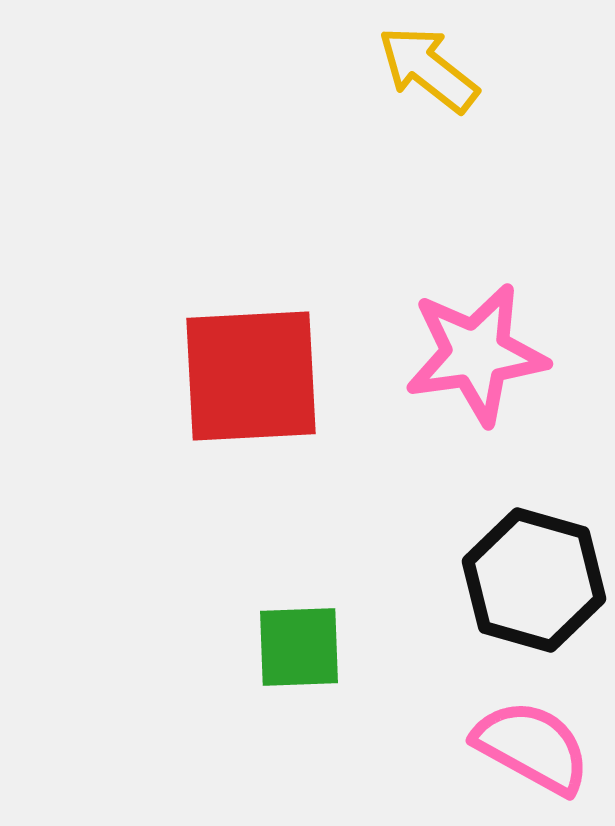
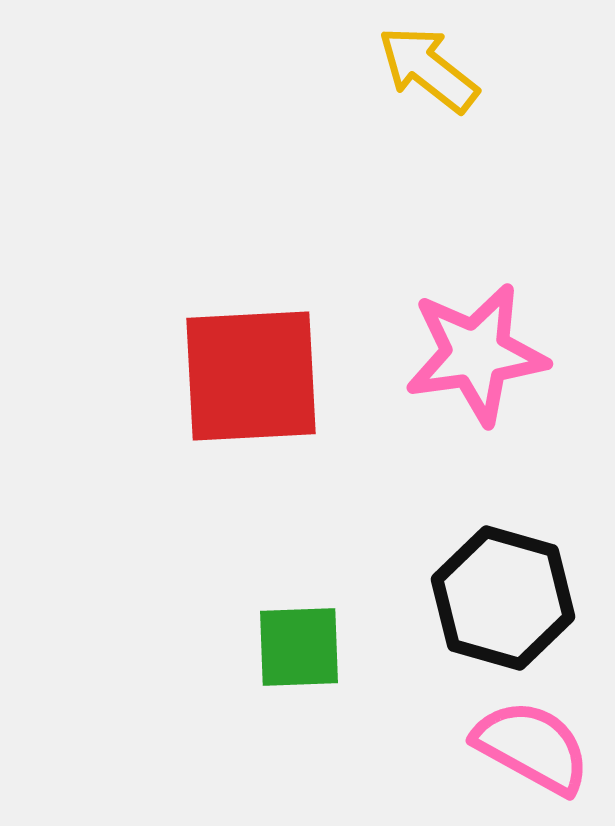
black hexagon: moved 31 px left, 18 px down
